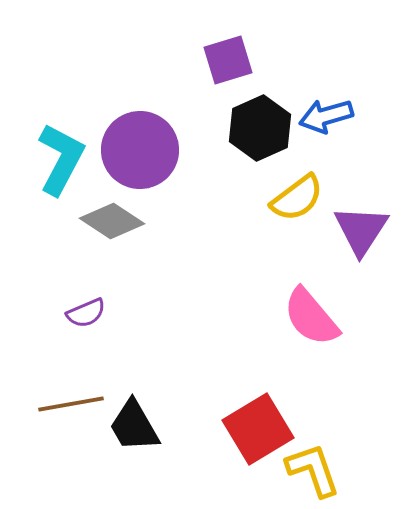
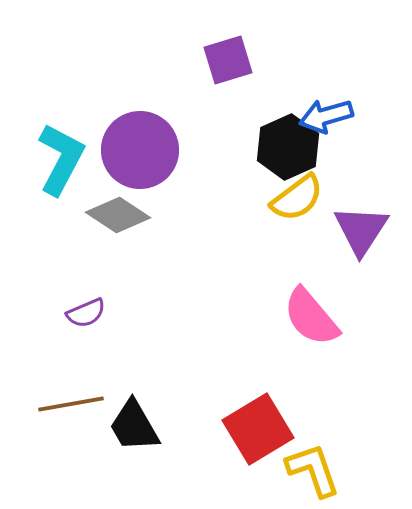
black hexagon: moved 28 px right, 19 px down
gray diamond: moved 6 px right, 6 px up
